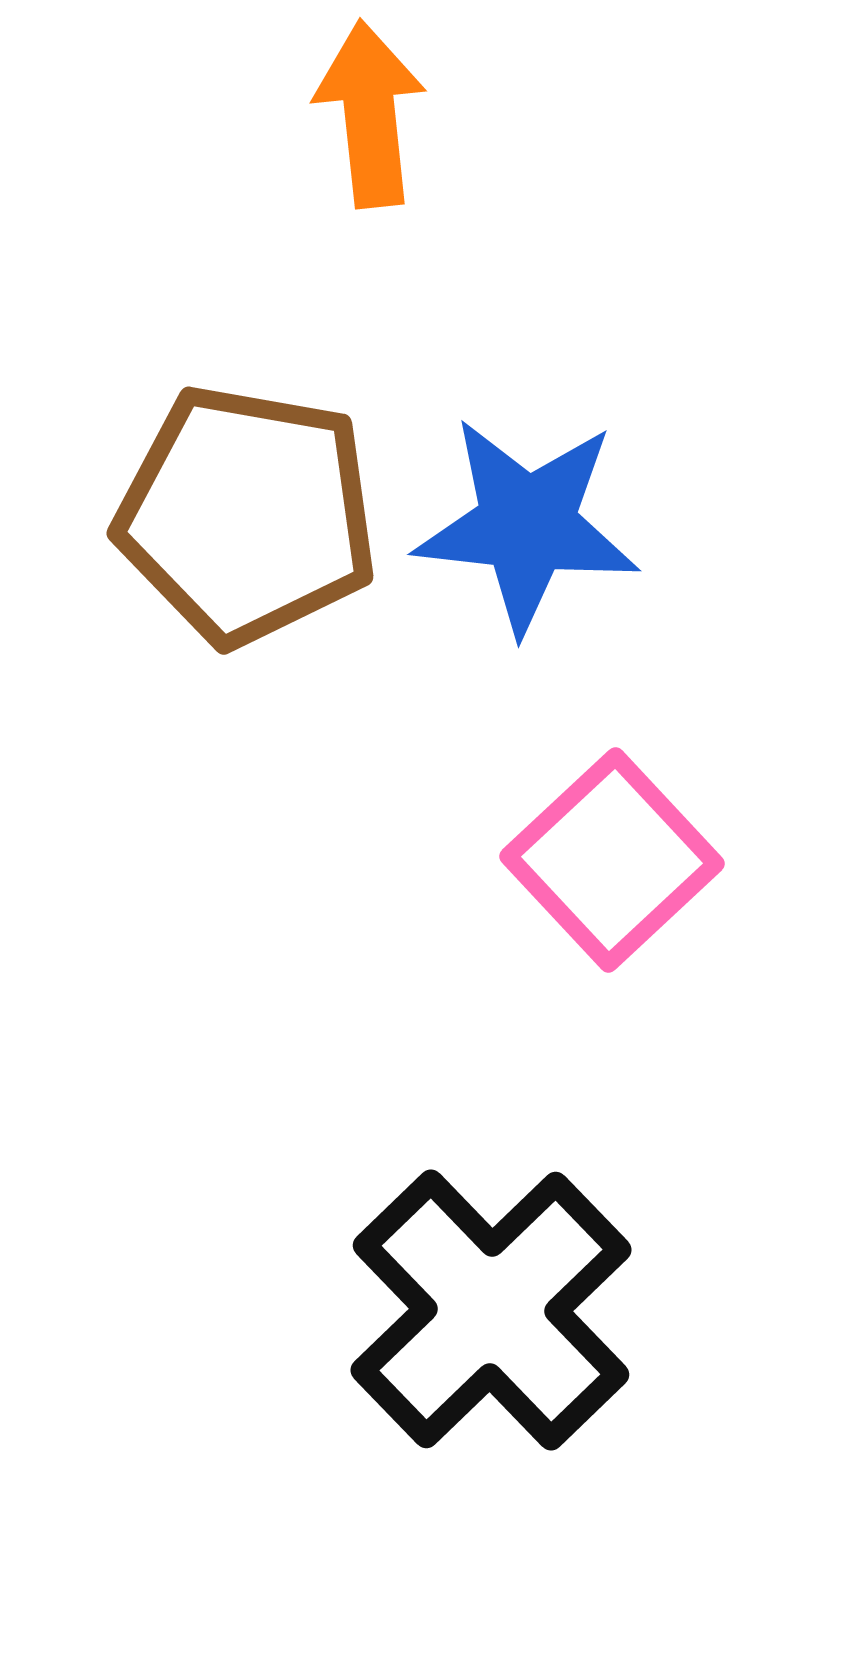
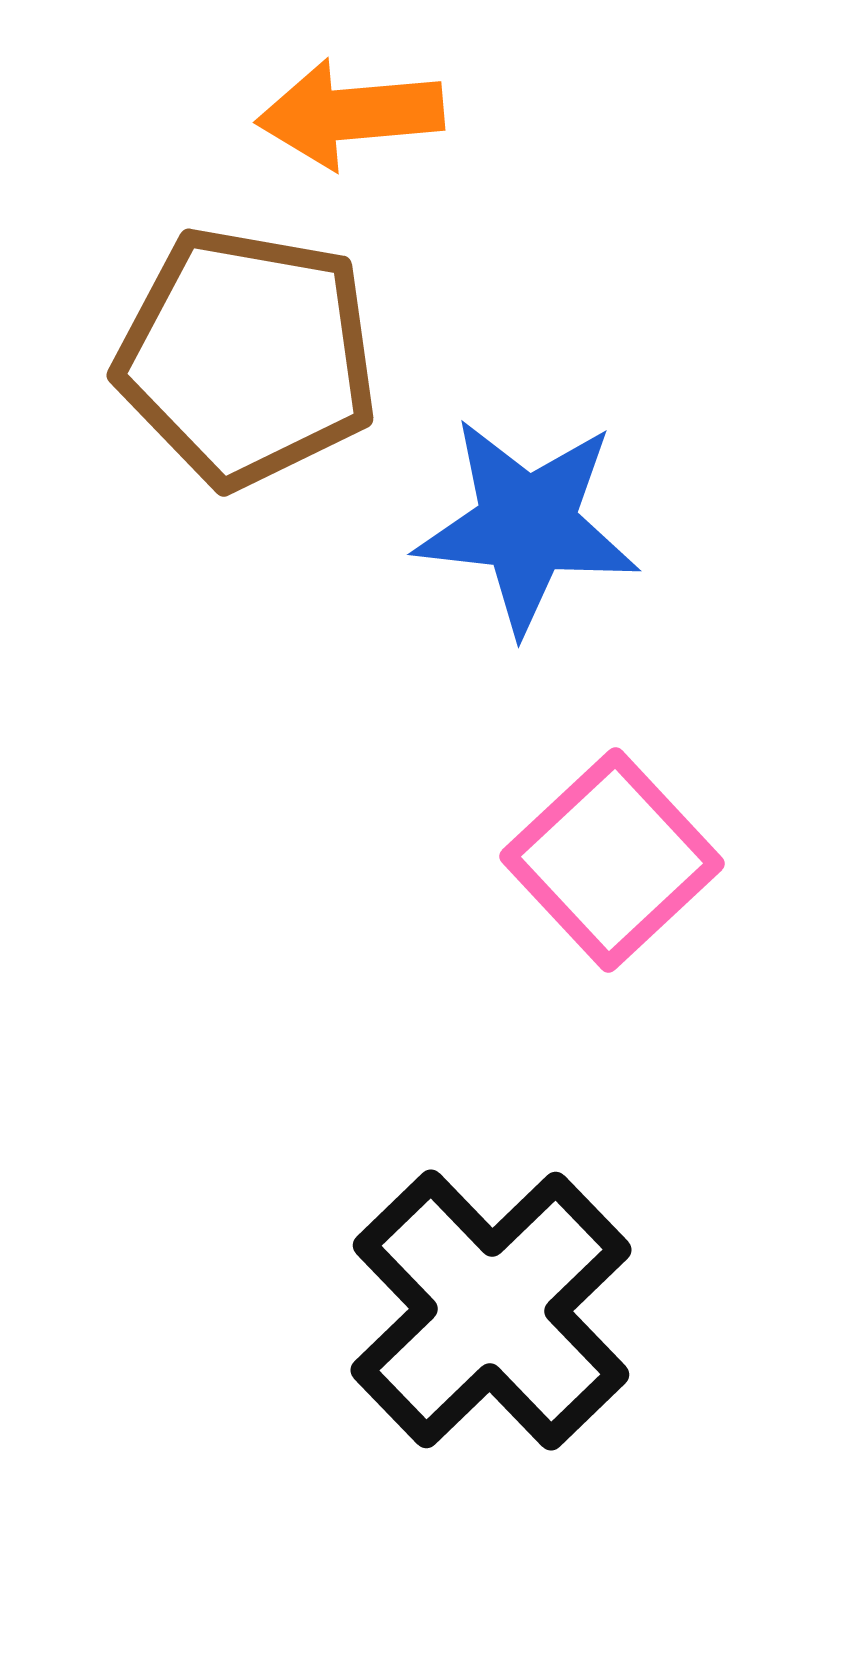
orange arrow: moved 20 px left; rotated 89 degrees counterclockwise
brown pentagon: moved 158 px up
